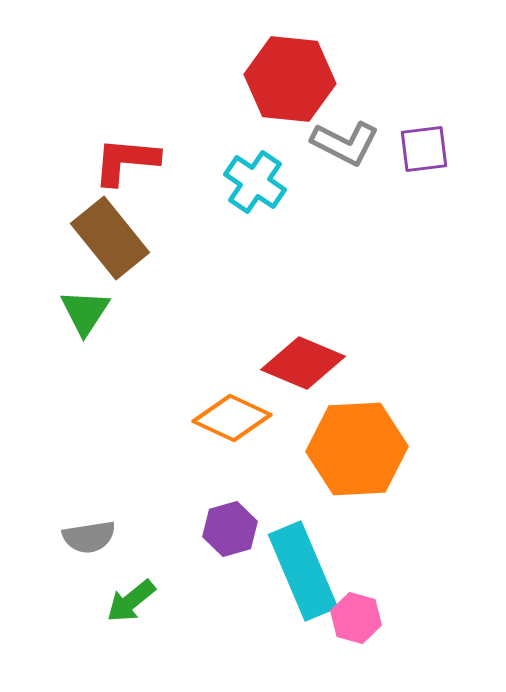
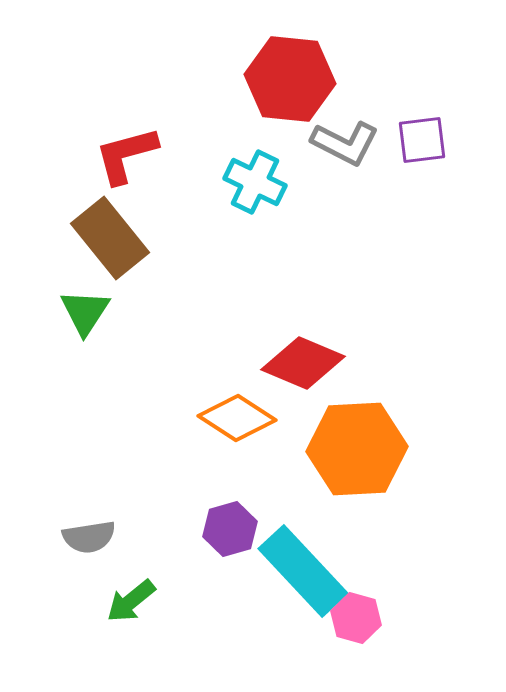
purple square: moved 2 px left, 9 px up
red L-shape: moved 6 px up; rotated 20 degrees counterclockwise
cyan cross: rotated 8 degrees counterclockwise
orange diamond: moved 5 px right; rotated 8 degrees clockwise
cyan rectangle: rotated 20 degrees counterclockwise
